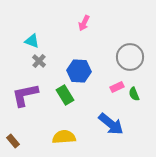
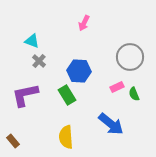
green rectangle: moved 2 px right
yellow semicircle: moved 2 px right; rotated 90 degrees counterclockwise
